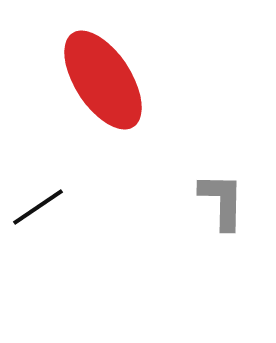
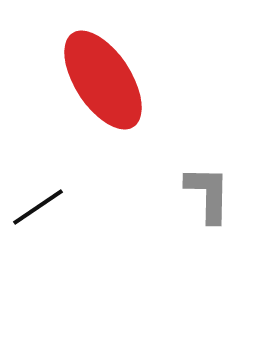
gray L-shape: moved 14 px left, 7 px up
